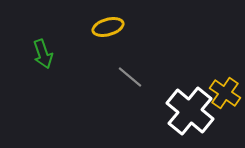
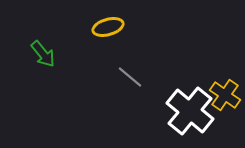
green arrow: rotated 20 degrees counterclockwise
yellow cross: moved 2 px down
